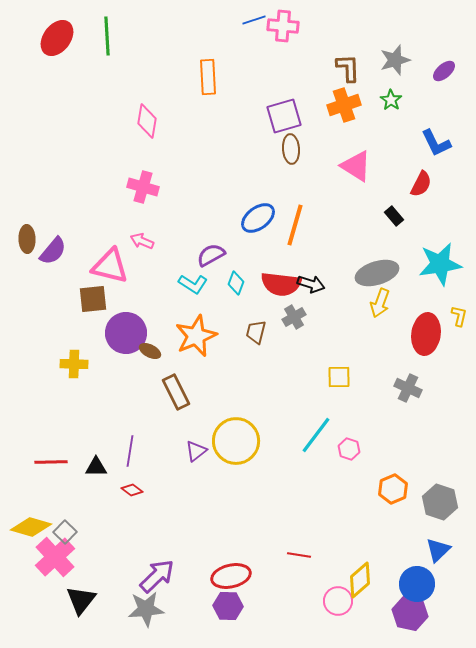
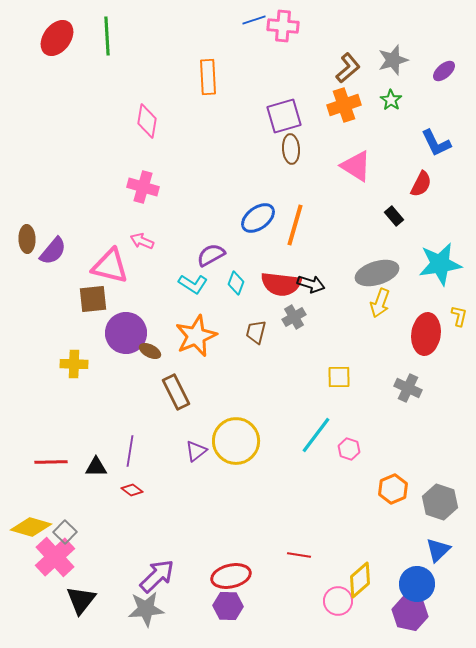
gray star at (395, 60): moved 2 px left
brown L-shape at (348, 68): rotated 52 degrees clockwise
